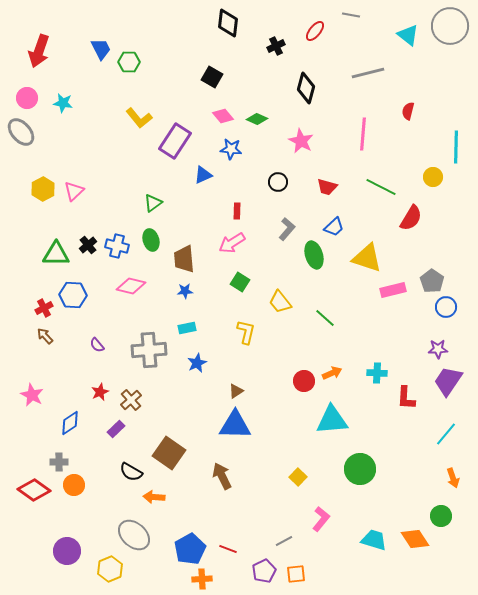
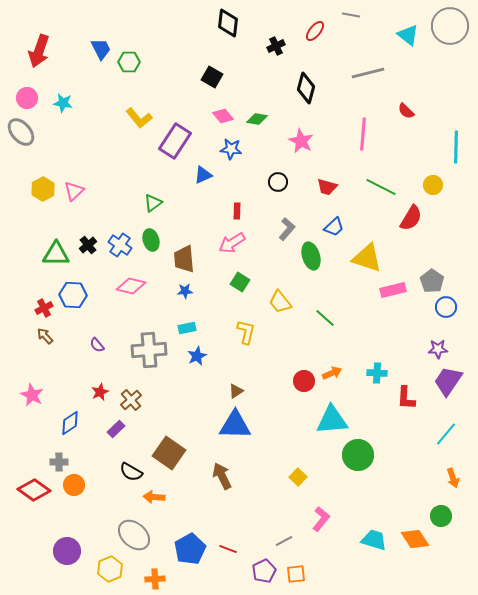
red semicircle at (408, 111): moved 2 px left; rotated 60 degrees counterclockwise
green diamond at (257, 119): rotated 15 degrees counterclockwise
yellow circle at (433, 177): moved 8 px down
blue cross at (117, 246): moved 3 px right, 1 px up; rotated 20 degrees clockwise
green ellipse at (314, 255): moved 3 px left, 1 px down
blue star at (197, 363): moved 7 px up
green circle at (360, 469): moved 2 px left, 14 px up
orange cross at (202, 579): moved 47 px left
